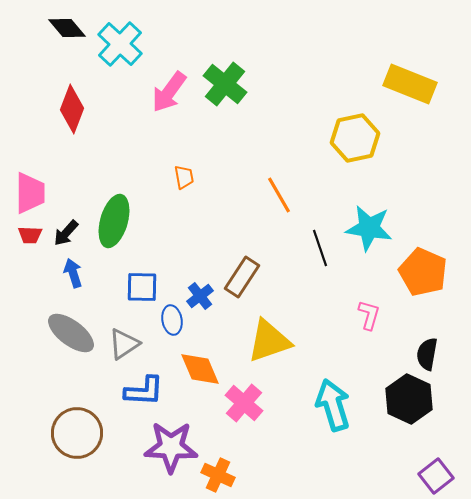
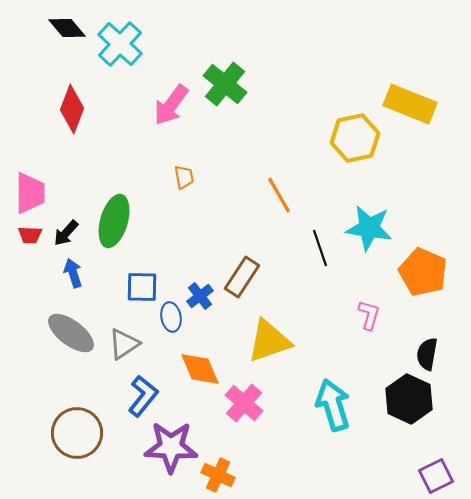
yellow rectangle: moved 20 px down
pink arrow: moved 2 px right, 13 px down
blue ellipse: moved 1 px left, 3 px up
blue L-shape: moved 1 px left, 5 px down; rotated 54 degrees counterclockwise
purple square: rotated 12 degrees clockwise
